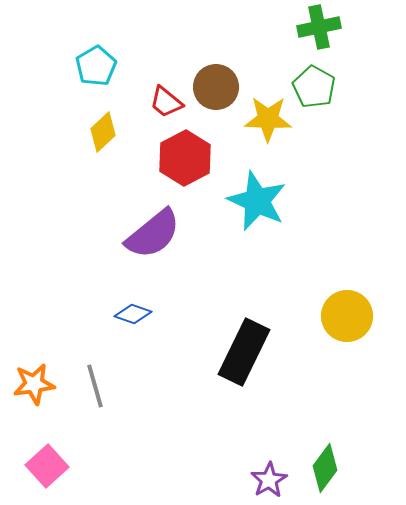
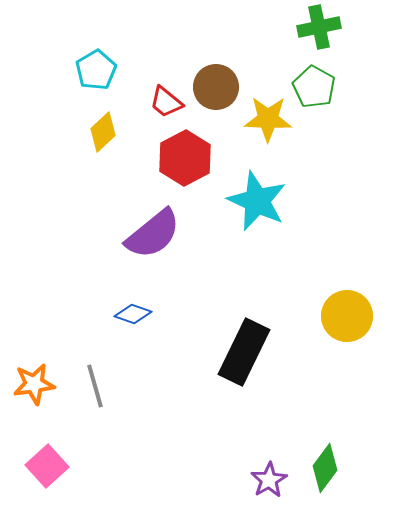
cyan pentagon: moved 4 px down
